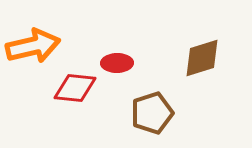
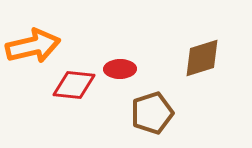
red ellipse: moved 3 px right, 6 px down
red diamond: moved 1 px left, 3 px up
